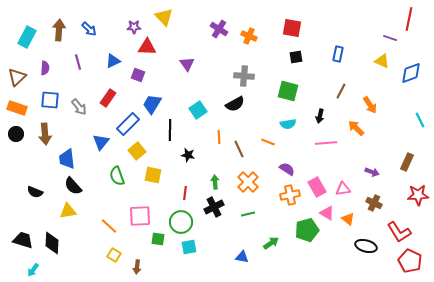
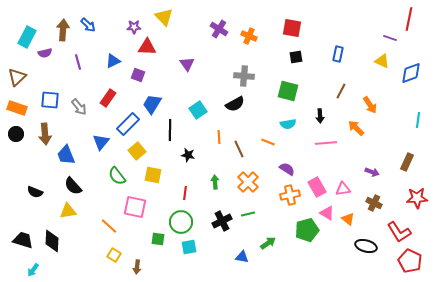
blue arrow at (89, 29): moved 1 px left, 4 px up
brown arrow at (59, 30): moved 4 px right
purple semicircle at (45, 68): moved 15 px up; rotated 72 degrees clockwise
black arrow at (320, 116): rotated 16 degrees counterclockwise
cyan line at (420, 120): moved 2 px left; rotated 35 degrees clockwise
blue trapezoid at (67, 159): moved 1 px left, 4 px up; rotated 15 degrees counterclockwise
green semicircle at (117, 176): rotated 18 degrees counterclockwise
red star at (418, 195): moved 1 px left, 3 px down
black cross at (214, 207): moved 8 px right, 14 px down
pink square at (140, 216): moved 5 px left, 9 px up; rotated 15 degrees clockwise
black diamond at (52, 243): moved 2 px up
green arrow at (271, 243): moved 3 px left
